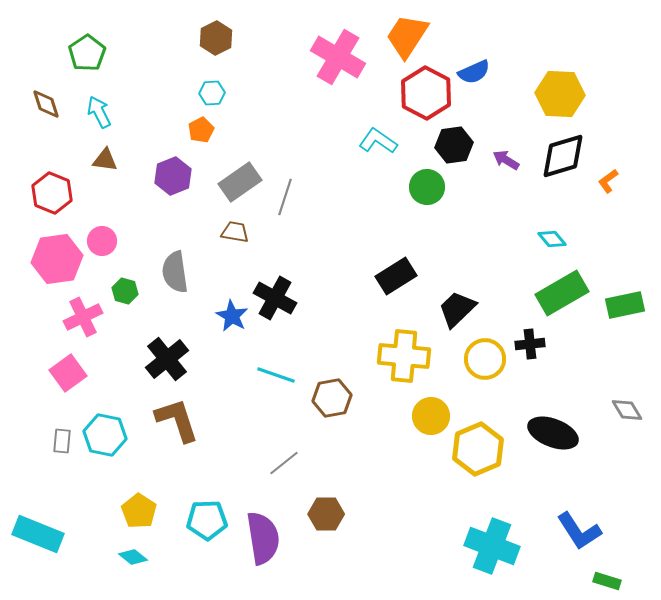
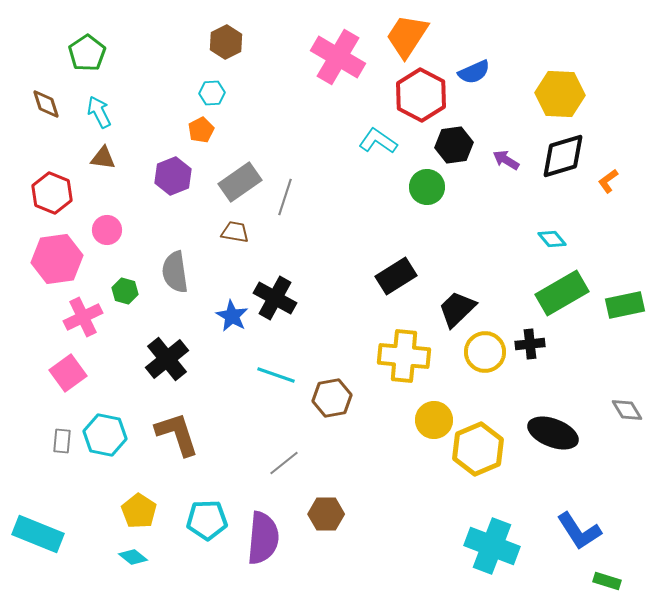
brown hexagon at (216, 38): moved 10 px right, 4 px down
red hexagon at (426, 93): moved 5 px left, 2 px down
brown triangle at (105, 160): moved 2 px left, 2 px up
pink circle at (102, 241): moved 5 px right, 11 px up
yellow circle at (485, 359): moved 7 px up
yellow circle at (431, 416): moved 3 px right, 4 px down
brown L-shape at (177, 420): moved 14 px down
purple semicircle at (263, 538): rotated 14 degrees clockwise
